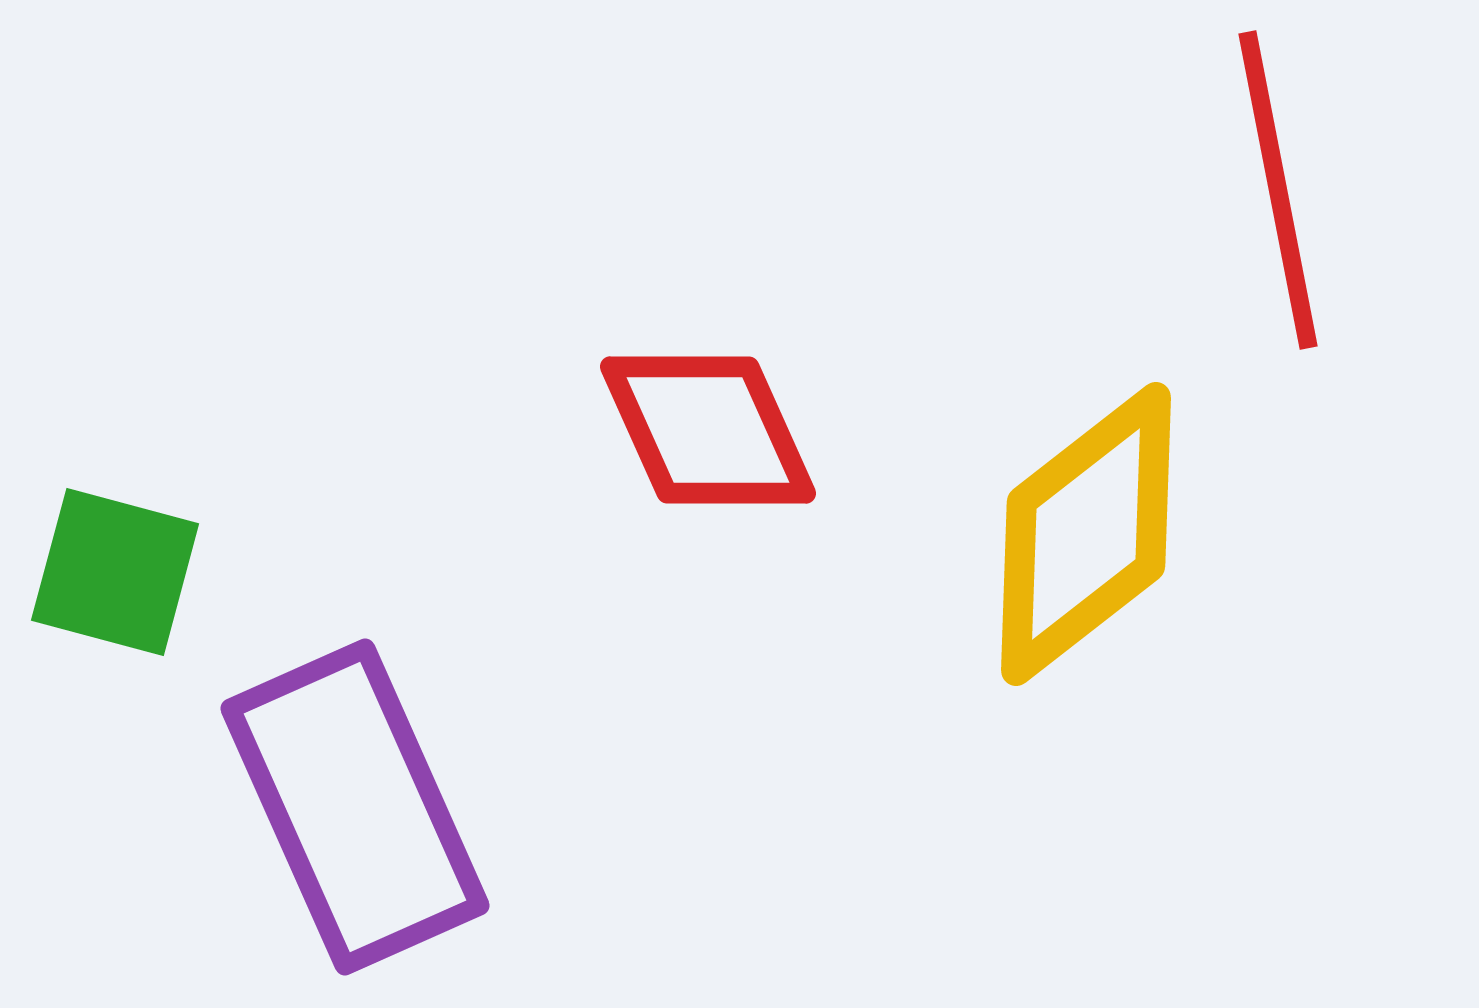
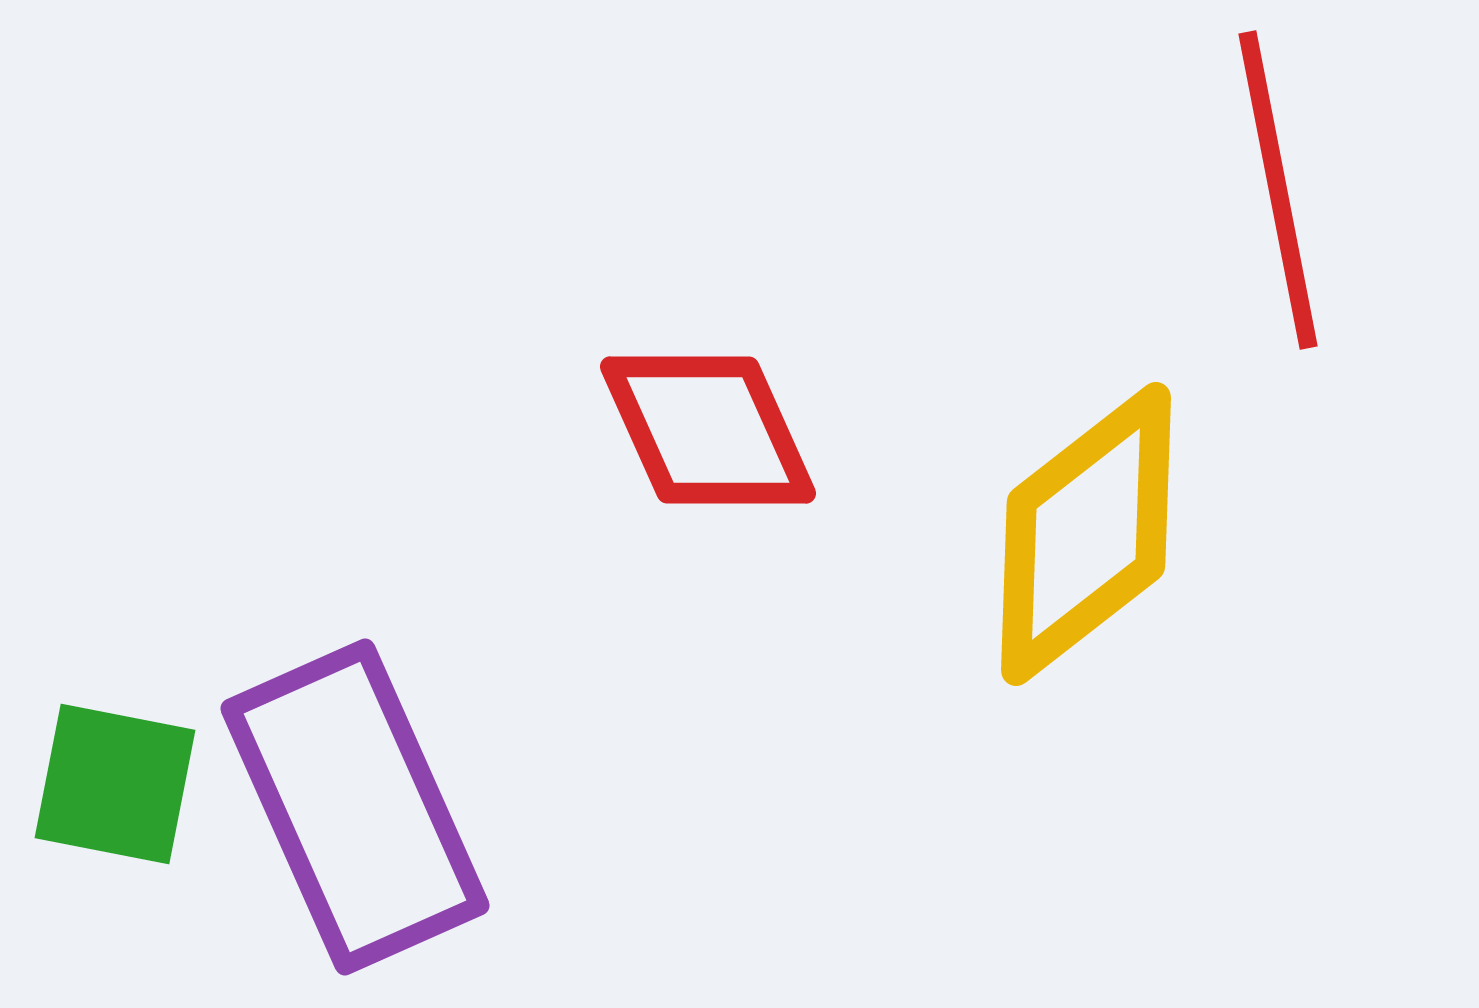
green square: moved 212 px down; rotated 4 degrees counterclockwise
